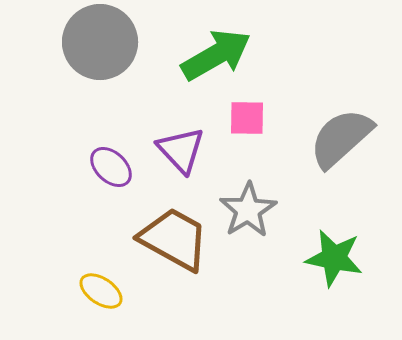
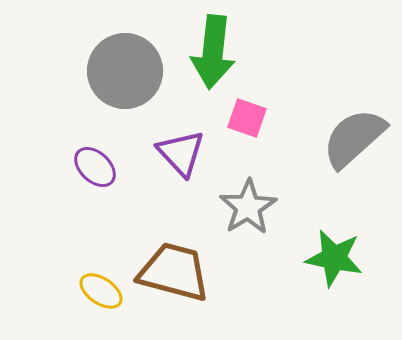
gray circle: moved 25 px right, 29 px down
green arrow: moved 3 px left, 3 px up; rotated 126 degrees clockwise
pink square: rotated 18 degrees clockwise
gray semicircle: moved 13 px right
purple triangle: moved 3 px down
purple ellipse: moved 16 px left
gray star: moved 3 px up
brown trapezoid: moved 33 px down; rotated 14 degrees counterclockwise
